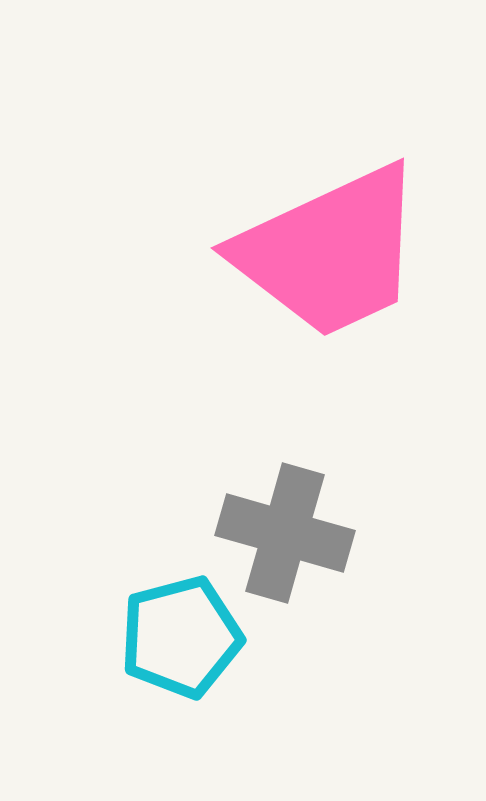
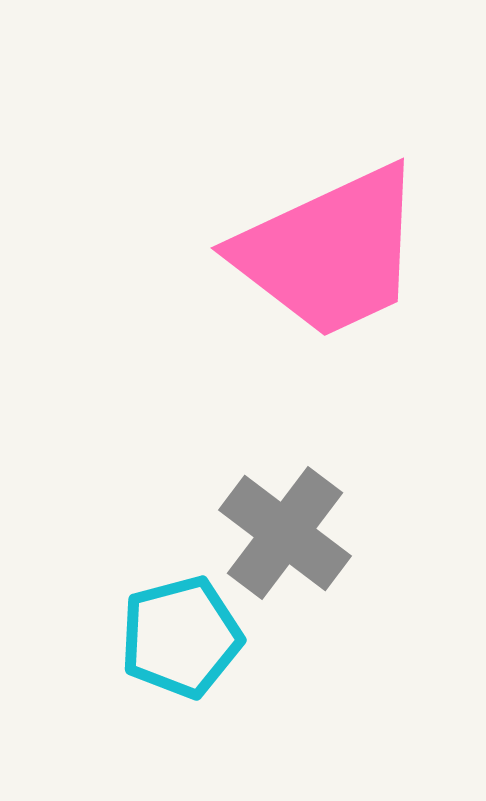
gray cross: rotated 21 degrees clockwise
